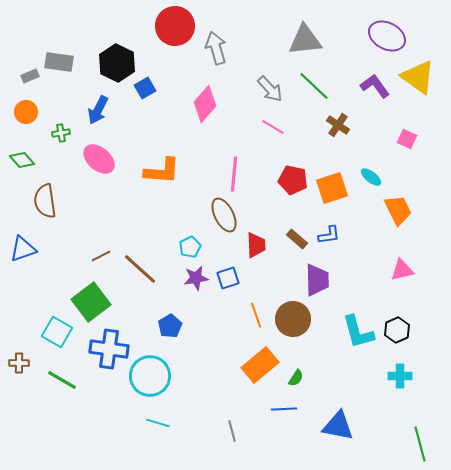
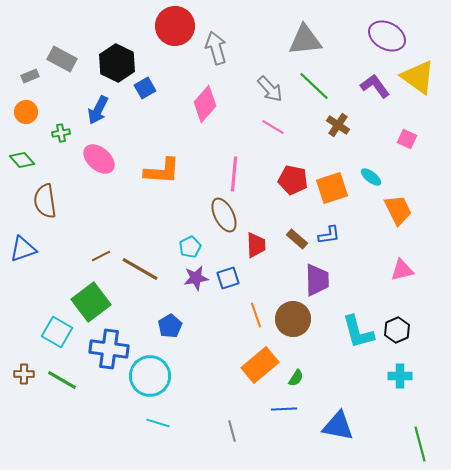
gray rectangle at (59, 62): moved 3 px right, 3 px up; rotated 20 degrees clockwise
brown line at (140, 269): rotated 12 degrees counterclockwise
brown cross at (19, 363): moved 5 px right, 11 px down
